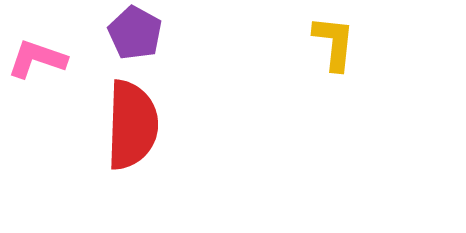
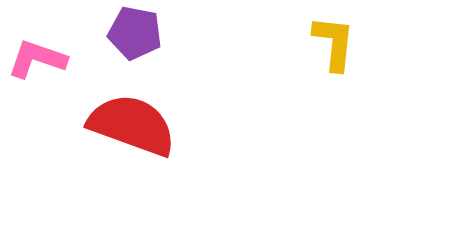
purple pentagon: rotated 18 degrees counterclockwise
red semicircle: rotated 72 degrees counterclockwise
